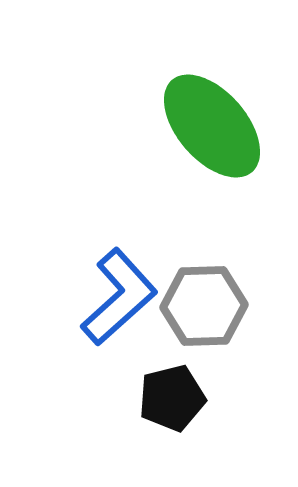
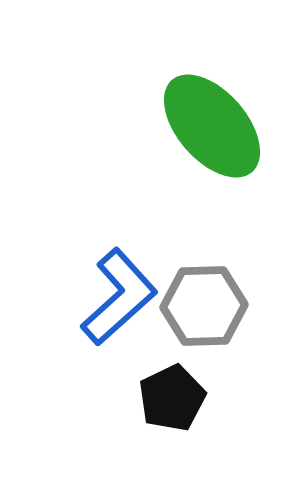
black pentagon: rotated 12 degrees counterclockwise
